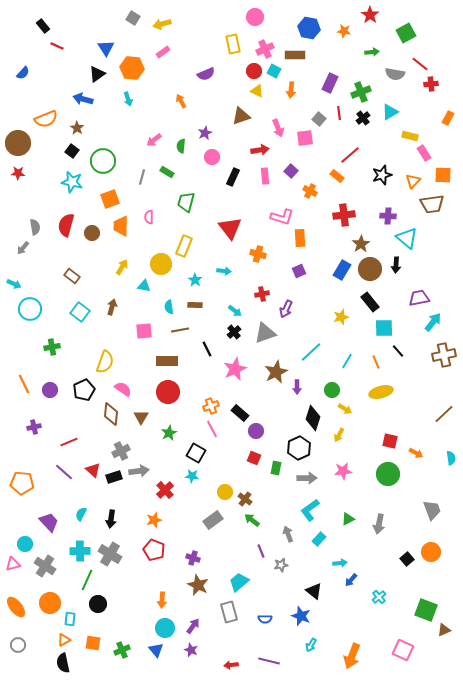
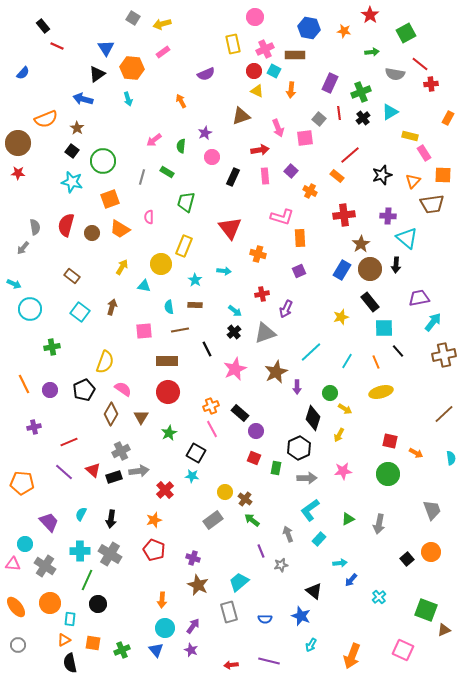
orange trapezoid at (121, 226): moved 1 px left, 3 px down; rotated 60 degrees counterclockwise
green circle at (332, 390): moved 2 px left, 3 px down
brown diamond at (111, 414): rotated 25 degrees clockwise
pink triangle at (13, 564): rotated 21 degrees clockwise
black semicircle at (63, 663): moved 7 px right
